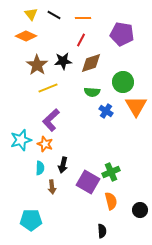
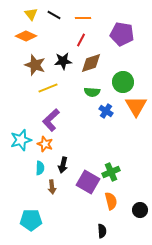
brown star: moved 2 px left; rotated 15 degrees counterclockwise
